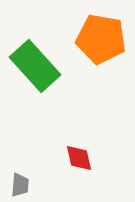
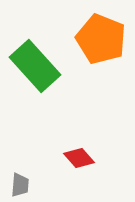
orange pentagon: rotated 12 degrees clockwise
red diamond: rotated 28 degrees counterclockwise
